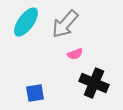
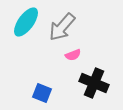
gray arrow: moved 3 px left, 3 px down
pink semicircle: moved 2 px left, 1 px down
blue square: moved 7 px right; rotated 30 degrees clockwise
